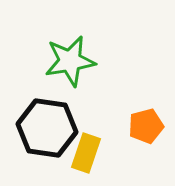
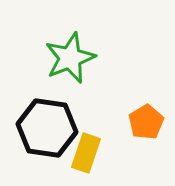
green star: moved 3 px up; rotated 12 degrees counterclockwise
orange pentagon: moved 4 px up; rotated 16 degrees counterclockwise
